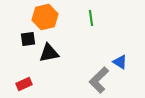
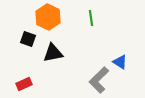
orange hexagon: moved 3 px right; rotated 20 degrees counterclockwise
black square: rotated 28 degrees clockwise
black triangle: moved 4 px right
